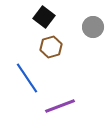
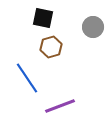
black square: moved 1 px left, 1 px down; rotated 25 degrees counterclockwise
